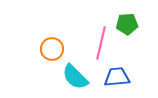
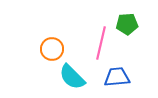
cyan semicircle: moved 3 px left
